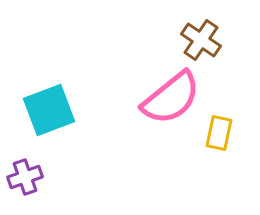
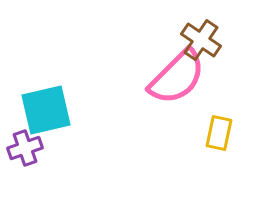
pink semicircle: moved 6 px right, 21 px up; rotated 6 degrees counterclockwise
cyan square: moved 3 px left; rotated 8 degrees clockwise
purple cross: moved 29 px up
